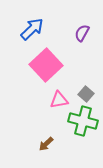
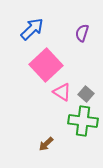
purple semicircle: rotated 12 degrees counterclockwise
pink triangle: moved 3 px right, 8 px up; rotated 42 degrees clockwise
green cross: rotated 8 degrees counterclockwise
